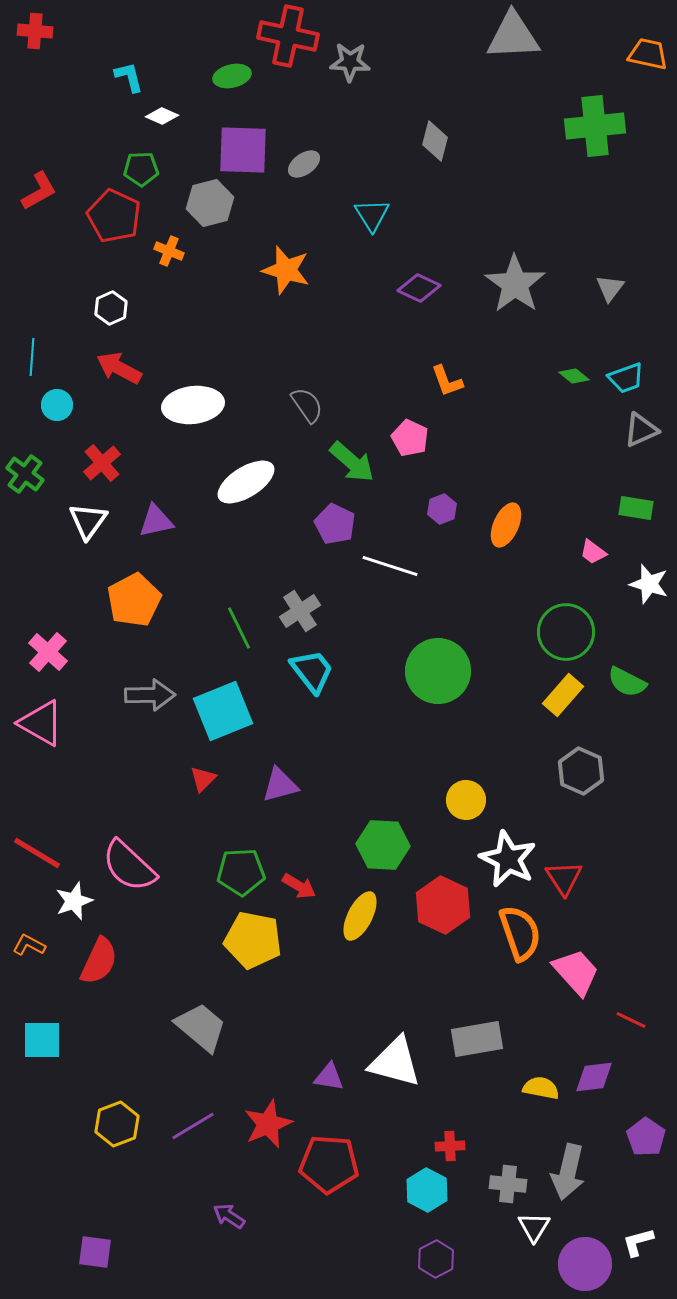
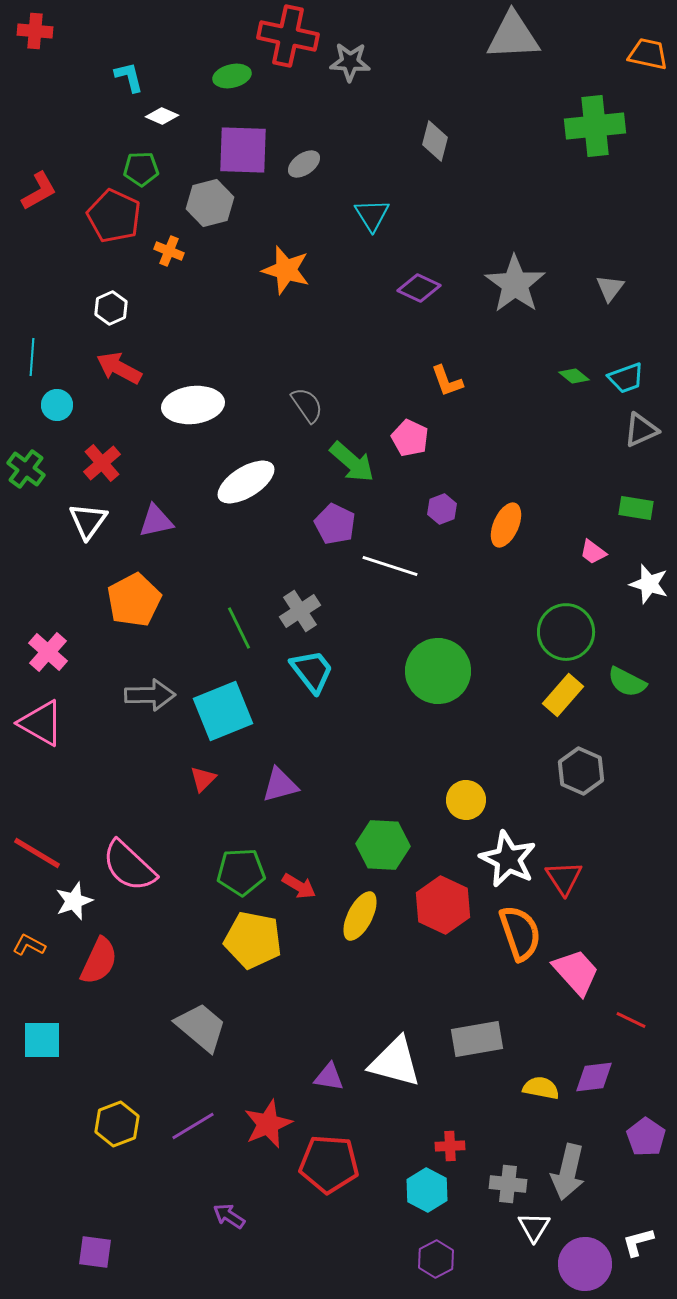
green cross at (25, 474): moved 1 px right, 5 px up
